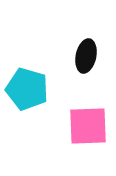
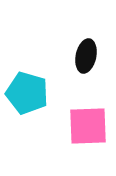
cyan pentagon: moved 4 px down
